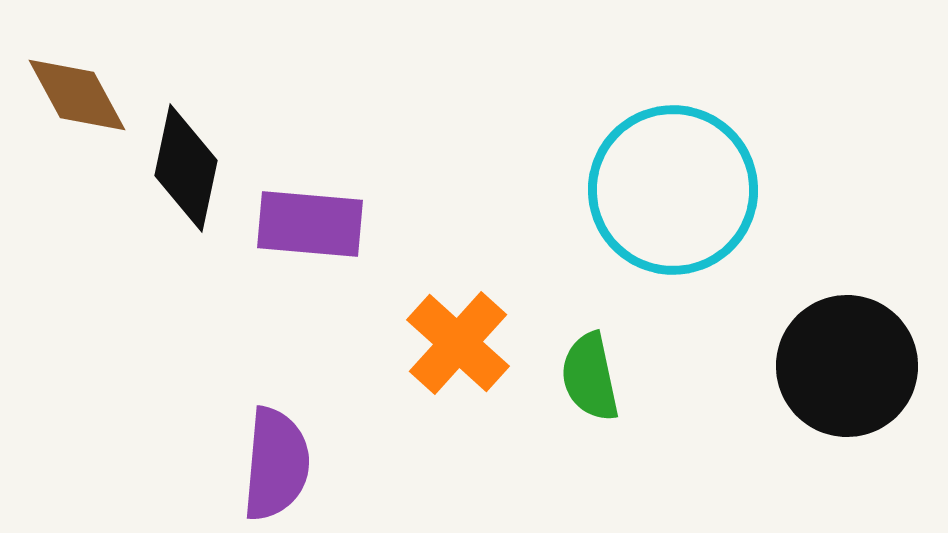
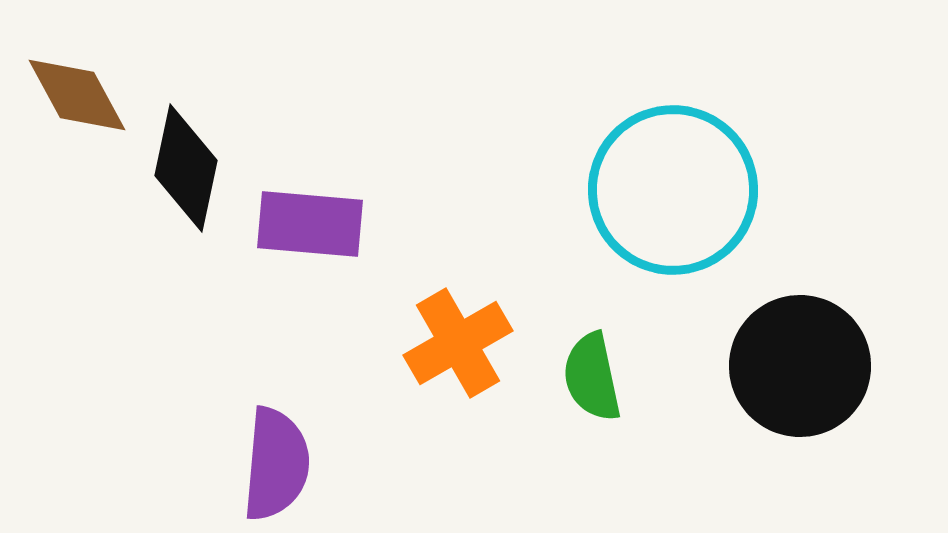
orange cross: rotated 18 degrees clockwise
black circle: moved 47 px left
green semicircle: moved 2 px right
